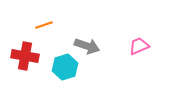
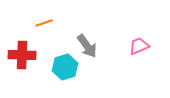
orange line: moved 2 px up
gray arrow: rotated 35 degrees clockwise
red cross: moved 3 px left, 1 px up; rotated 8 degrees counterclockwise
